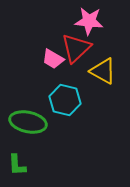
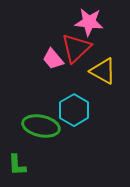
pink star: moved 1 px down
pink trapezoid: rotated 20 degrees clockwise
cyan hexagon: moved 9 px right, 10 px down; rotated 16 degrees clockwise
green ellipse: moved 13 px right, 4 px down
